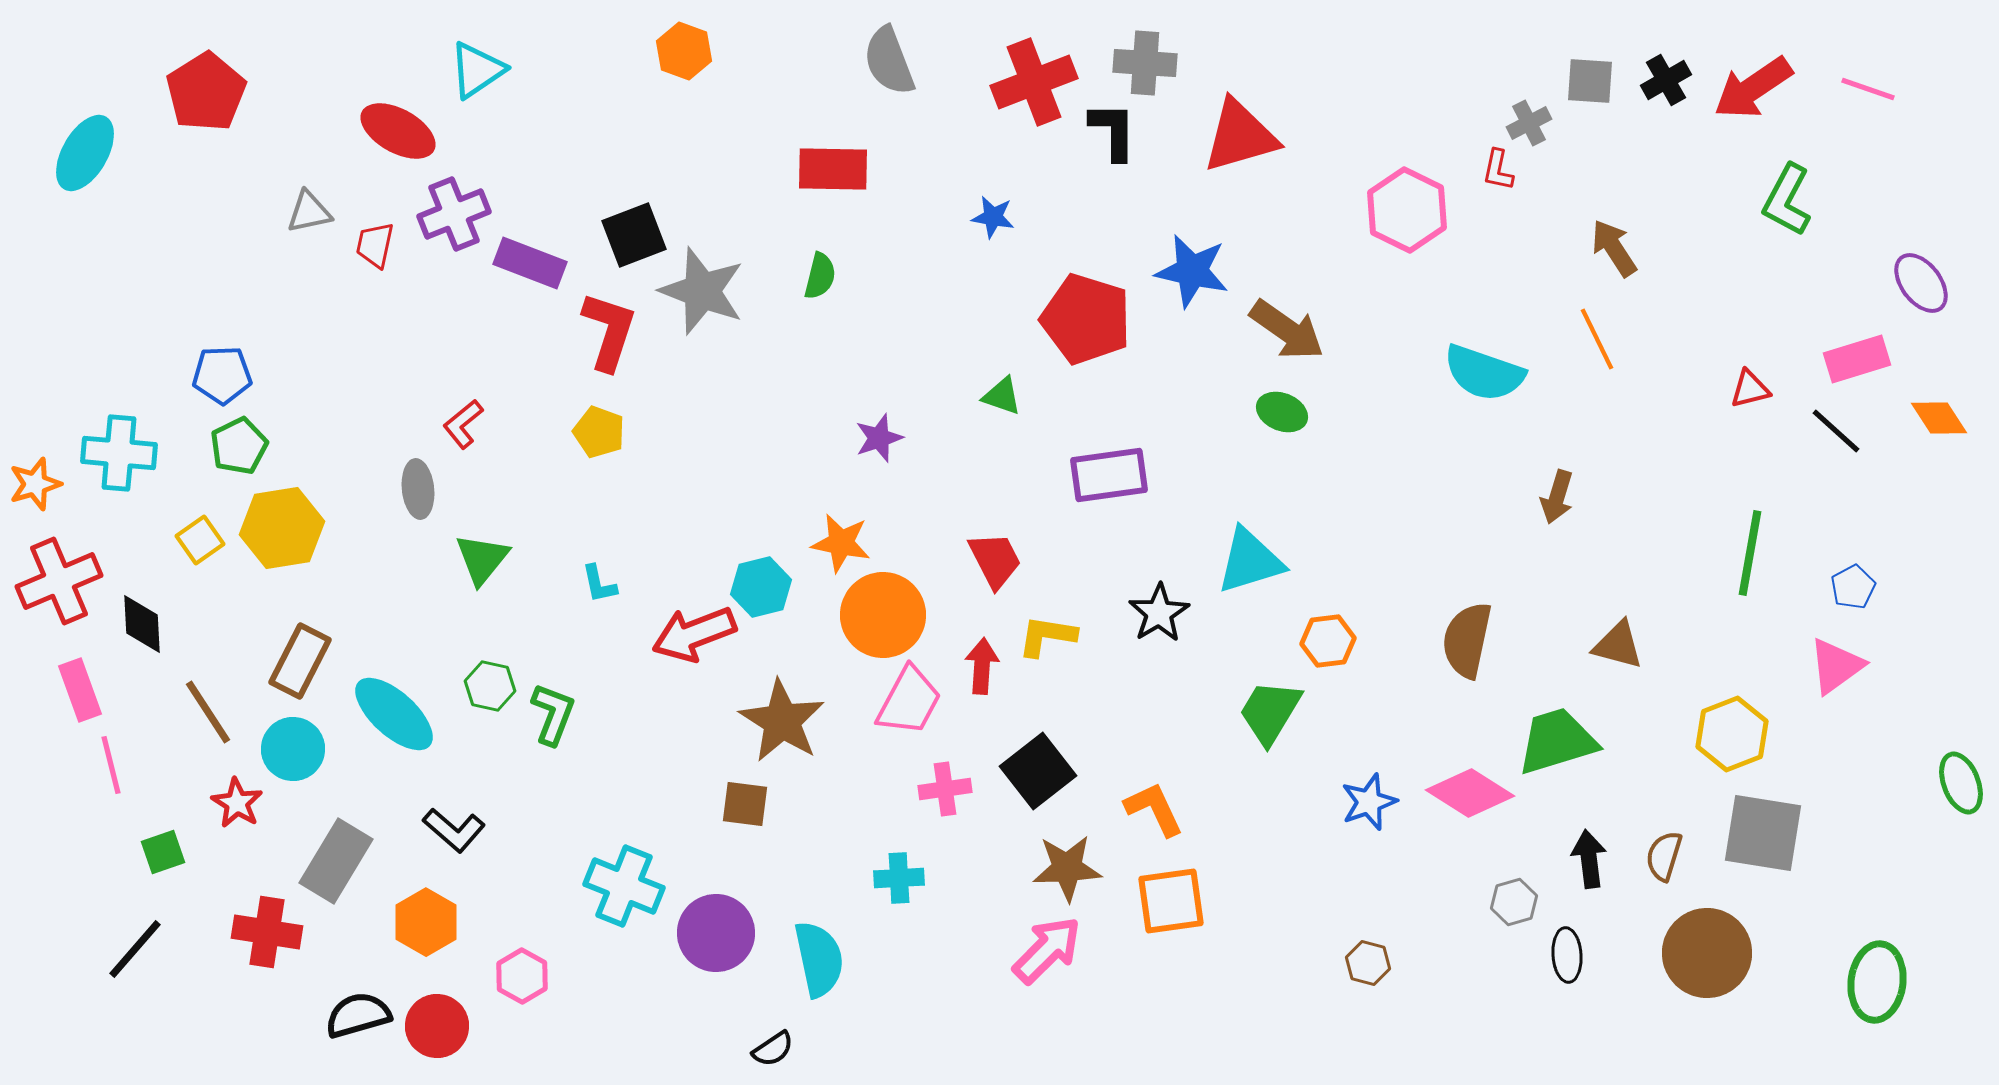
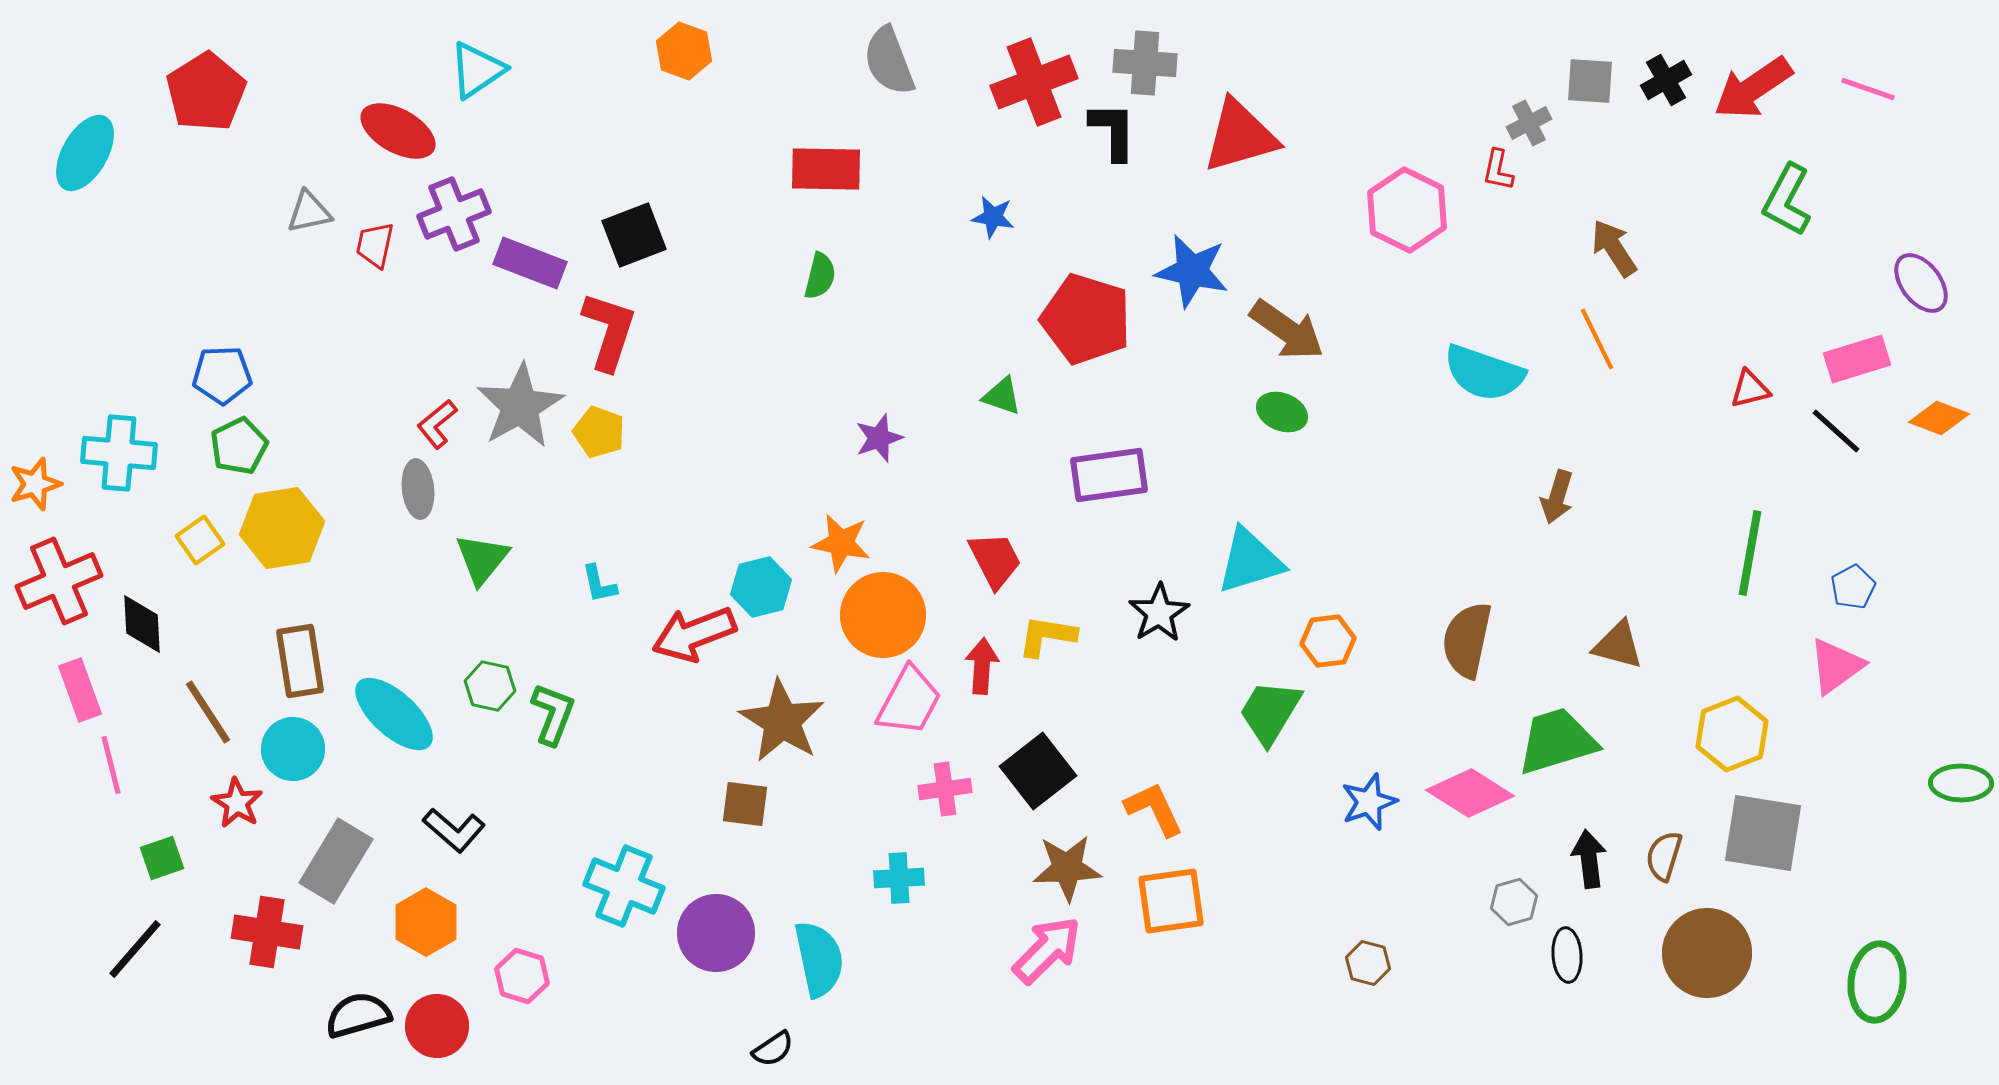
red rectangle at (833, 169): moved 7 px left
gray star at (702, 291): moved 182 px left, 115 px down; rotated 22 degrees clockwise
orange diamond at (1939, 418): rotated 36 degrees counterclockwise
red L-shape at (463, 424): moved 26 px left
brown rectangle at (300, 661): rotated 36 degrees counterclockwise
green ellipse at (1961, 783): rotated 68 degrees counterclockwise
green square at (163, 852): moved 1 px left, 6 px down
pink hexagon at (522, 976): rotated 12 degrees counterclockwise
